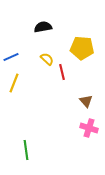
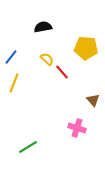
yellow pentagon: moved 4 px right
blue line: rotated 28 degrees counterclockwise
red line: rotated 28 degrees counterclockwise
brown triangle: moved 7 px right, 1 px up
pink cross: moved 12 px left
green line: moved 2 px right, 3 px up; rotated 66 degrees clockwise
